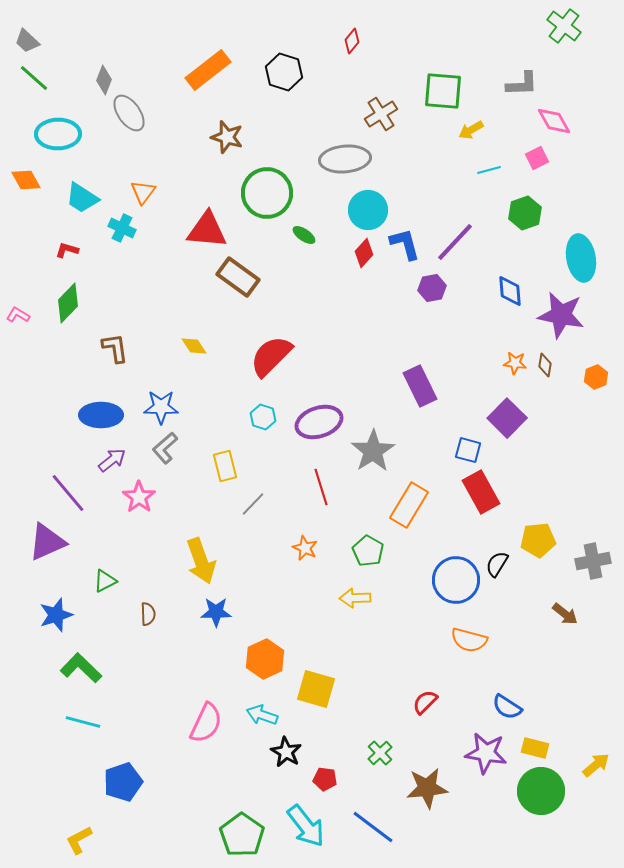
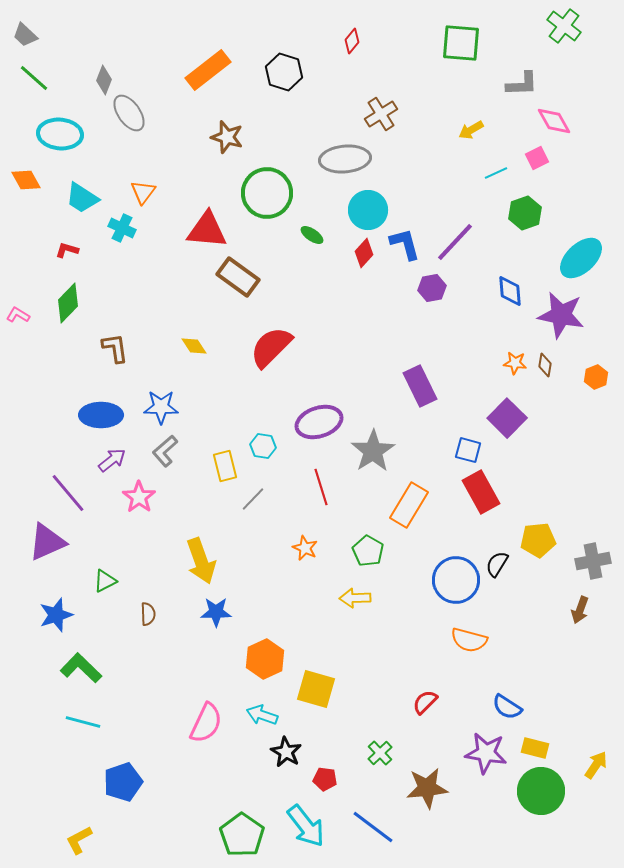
gray trapezoid at (27, 41): moved 2 px left, 6 px up
green square at (443, 91): moved 18 px right, 48 px up
cyan ellipse at (58, 134): moved 2 px right; rotated 6 degrees clockwise
cyan line at (489, 170): moved 7 px right, 3 px down; rotated 10 degrees counterclockwise
green ellipse at (304, 235): moved 8 px right
cyan ellipse at (581, 258): rotated 57 degrees clockwise
red semicircle at (271, 356): moved 9 px up
cyan hexagon at (263, 417): moved 29 px down; rotated 10 degrees counterclockwise
gray L-shape at (165, 448): moved 3 px down
gray line at (253, 504): moved 5 px up
brown arrow at (565, 614): moved 15 px right, 4 px up; rotated 72 degrees clockwise
yellow arrow at (596, 765): rotated 16 degrees counterclockwise
